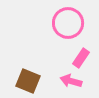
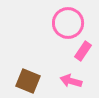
pink rectangle: moved 2 px right, 7 px up
